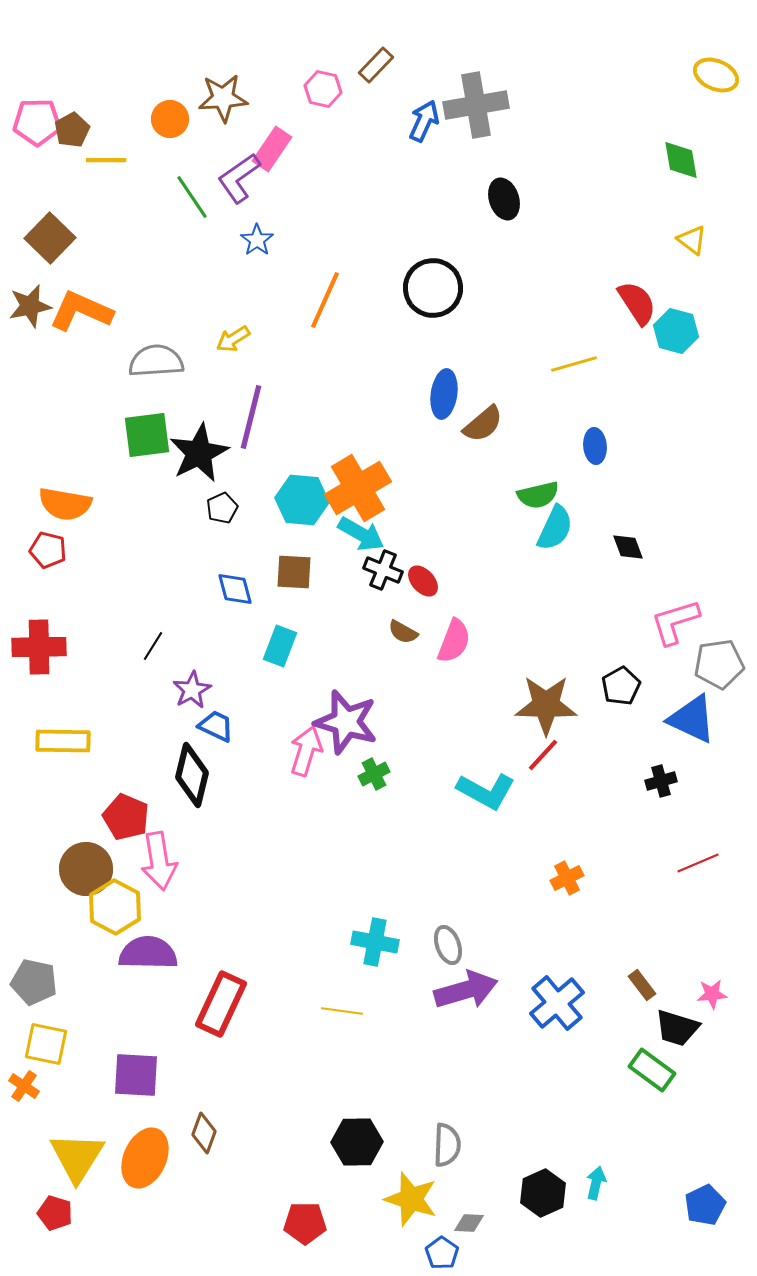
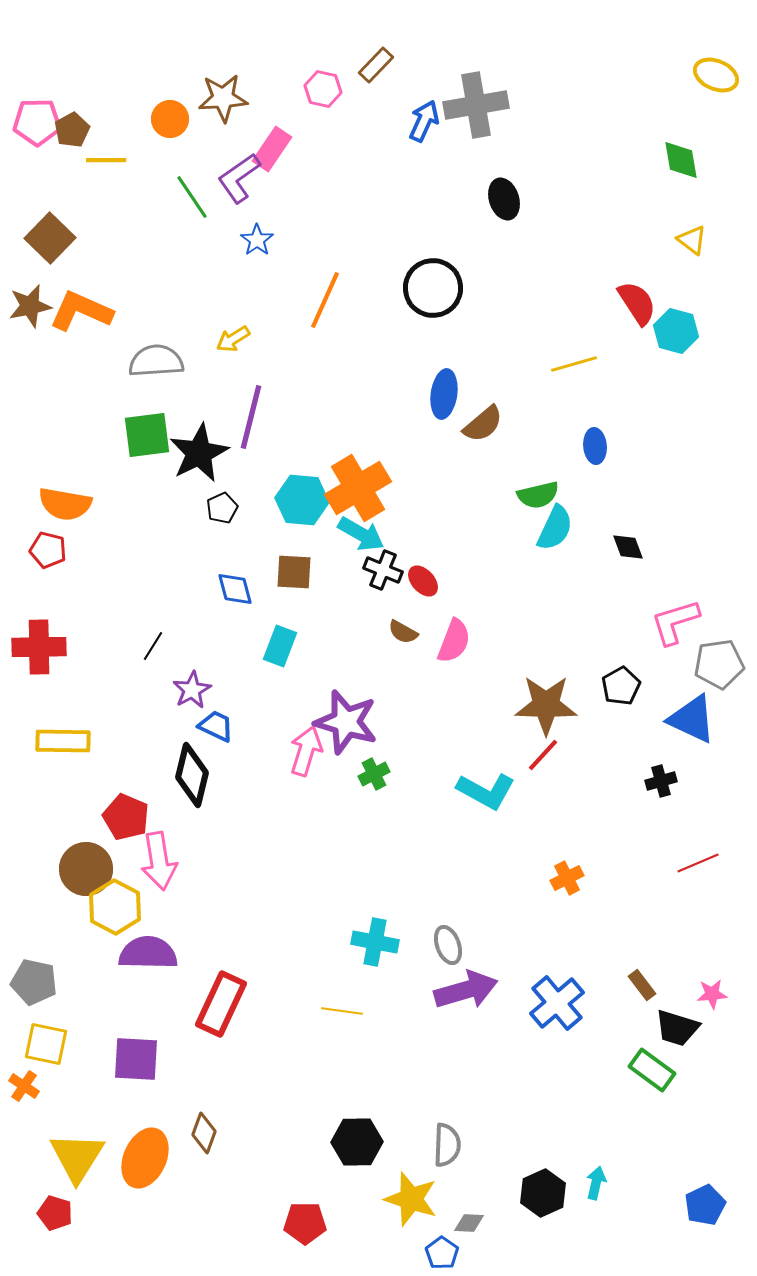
purple square at (136, 1075): moved 16 px up
